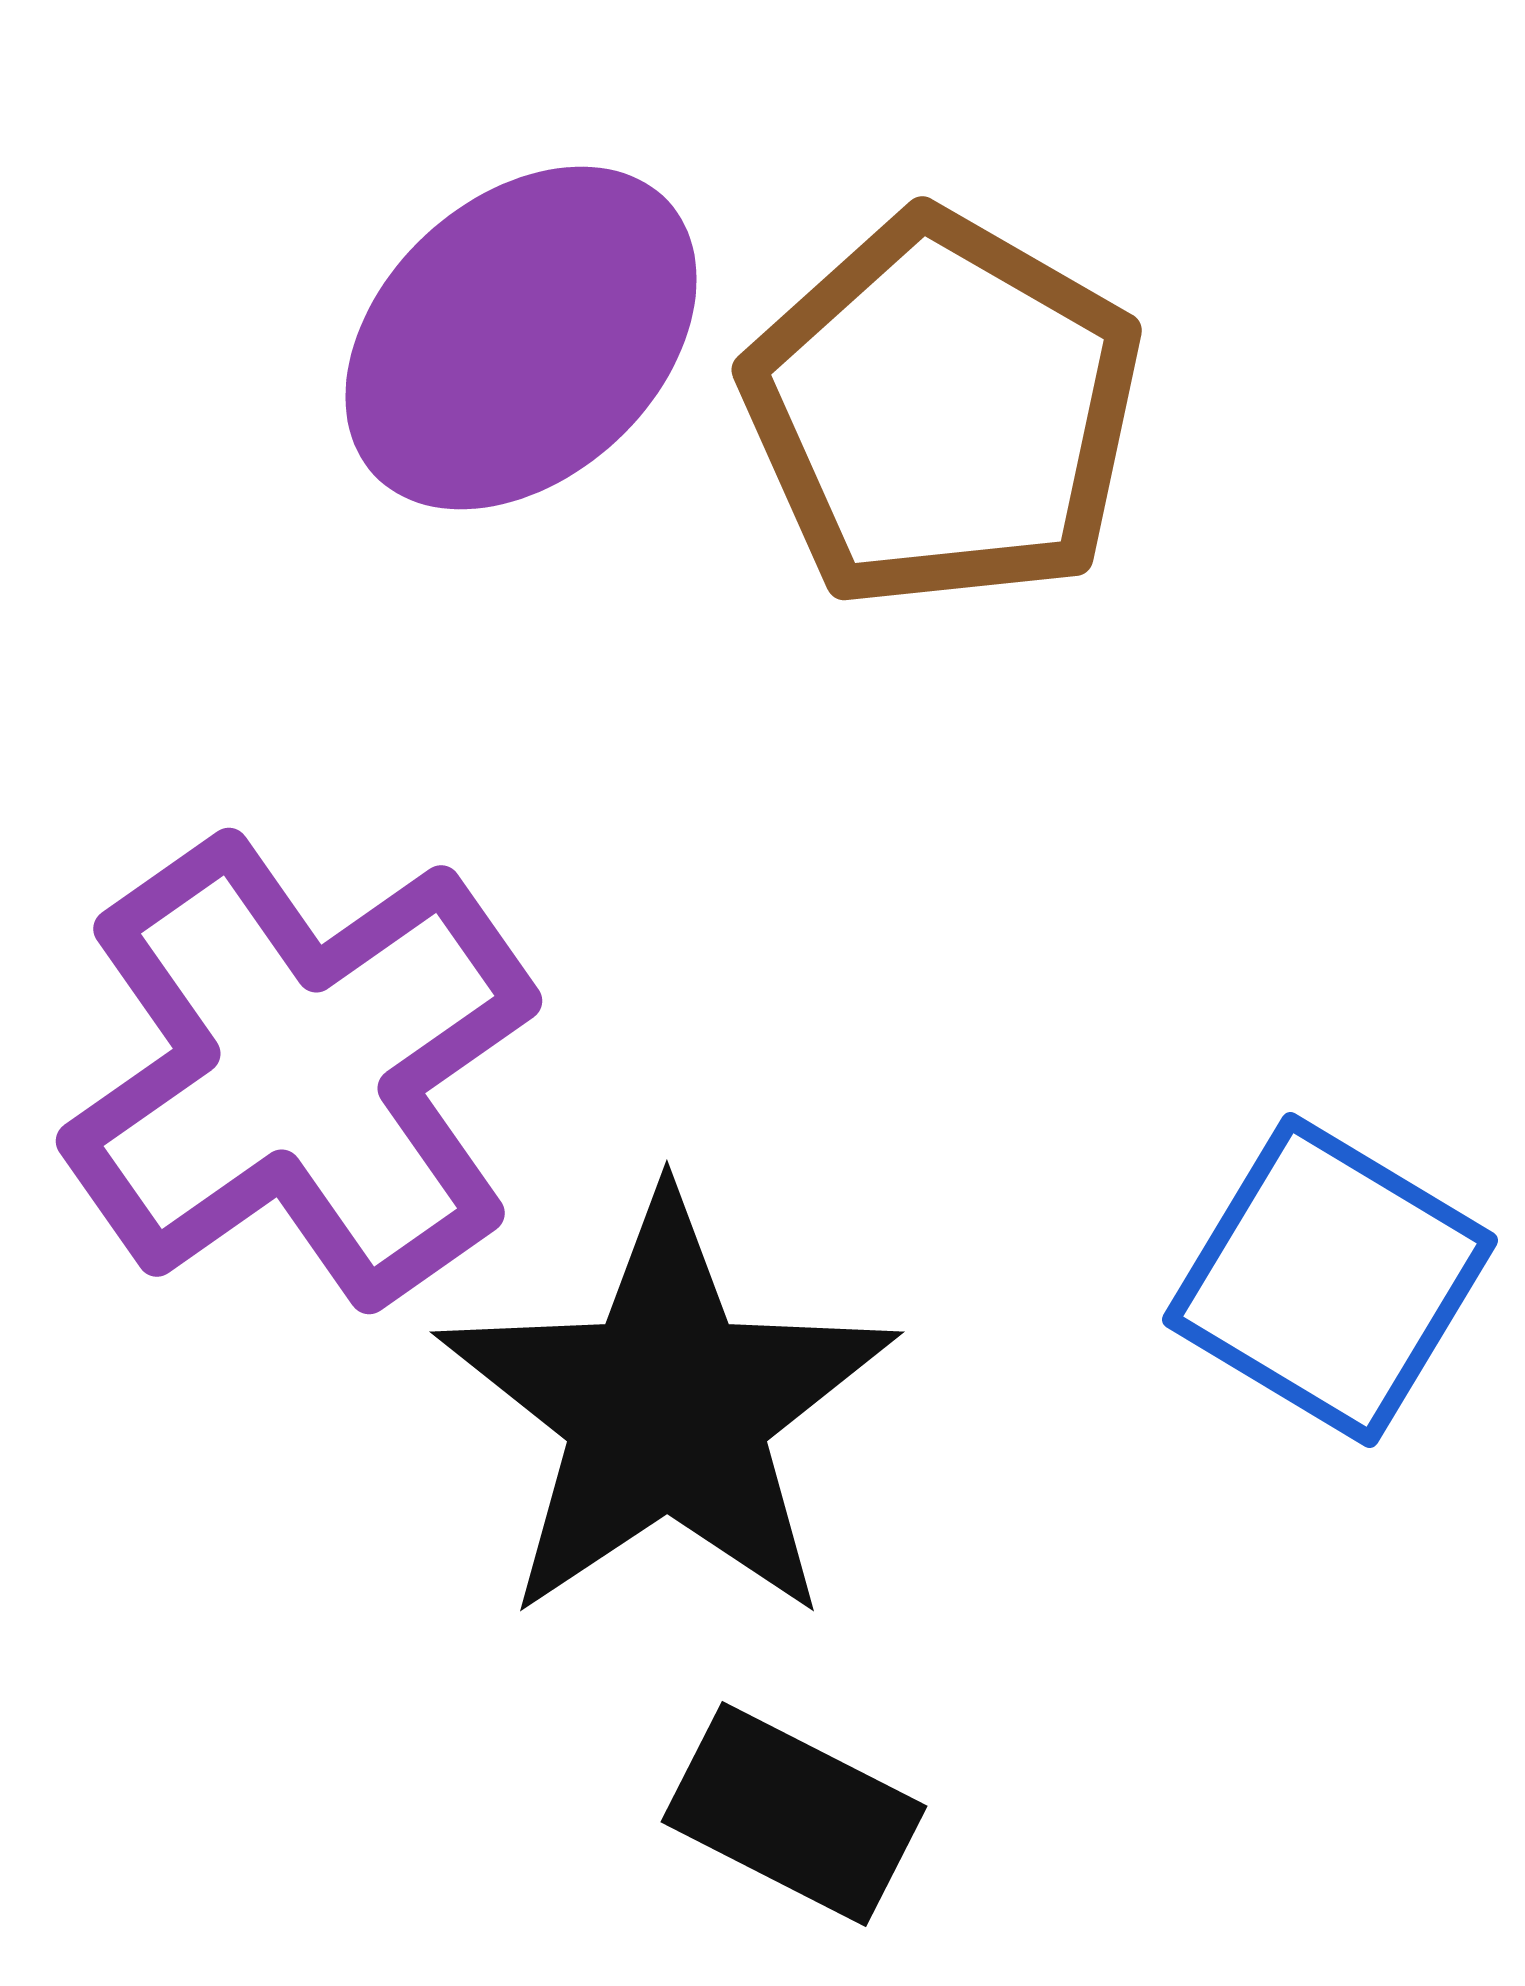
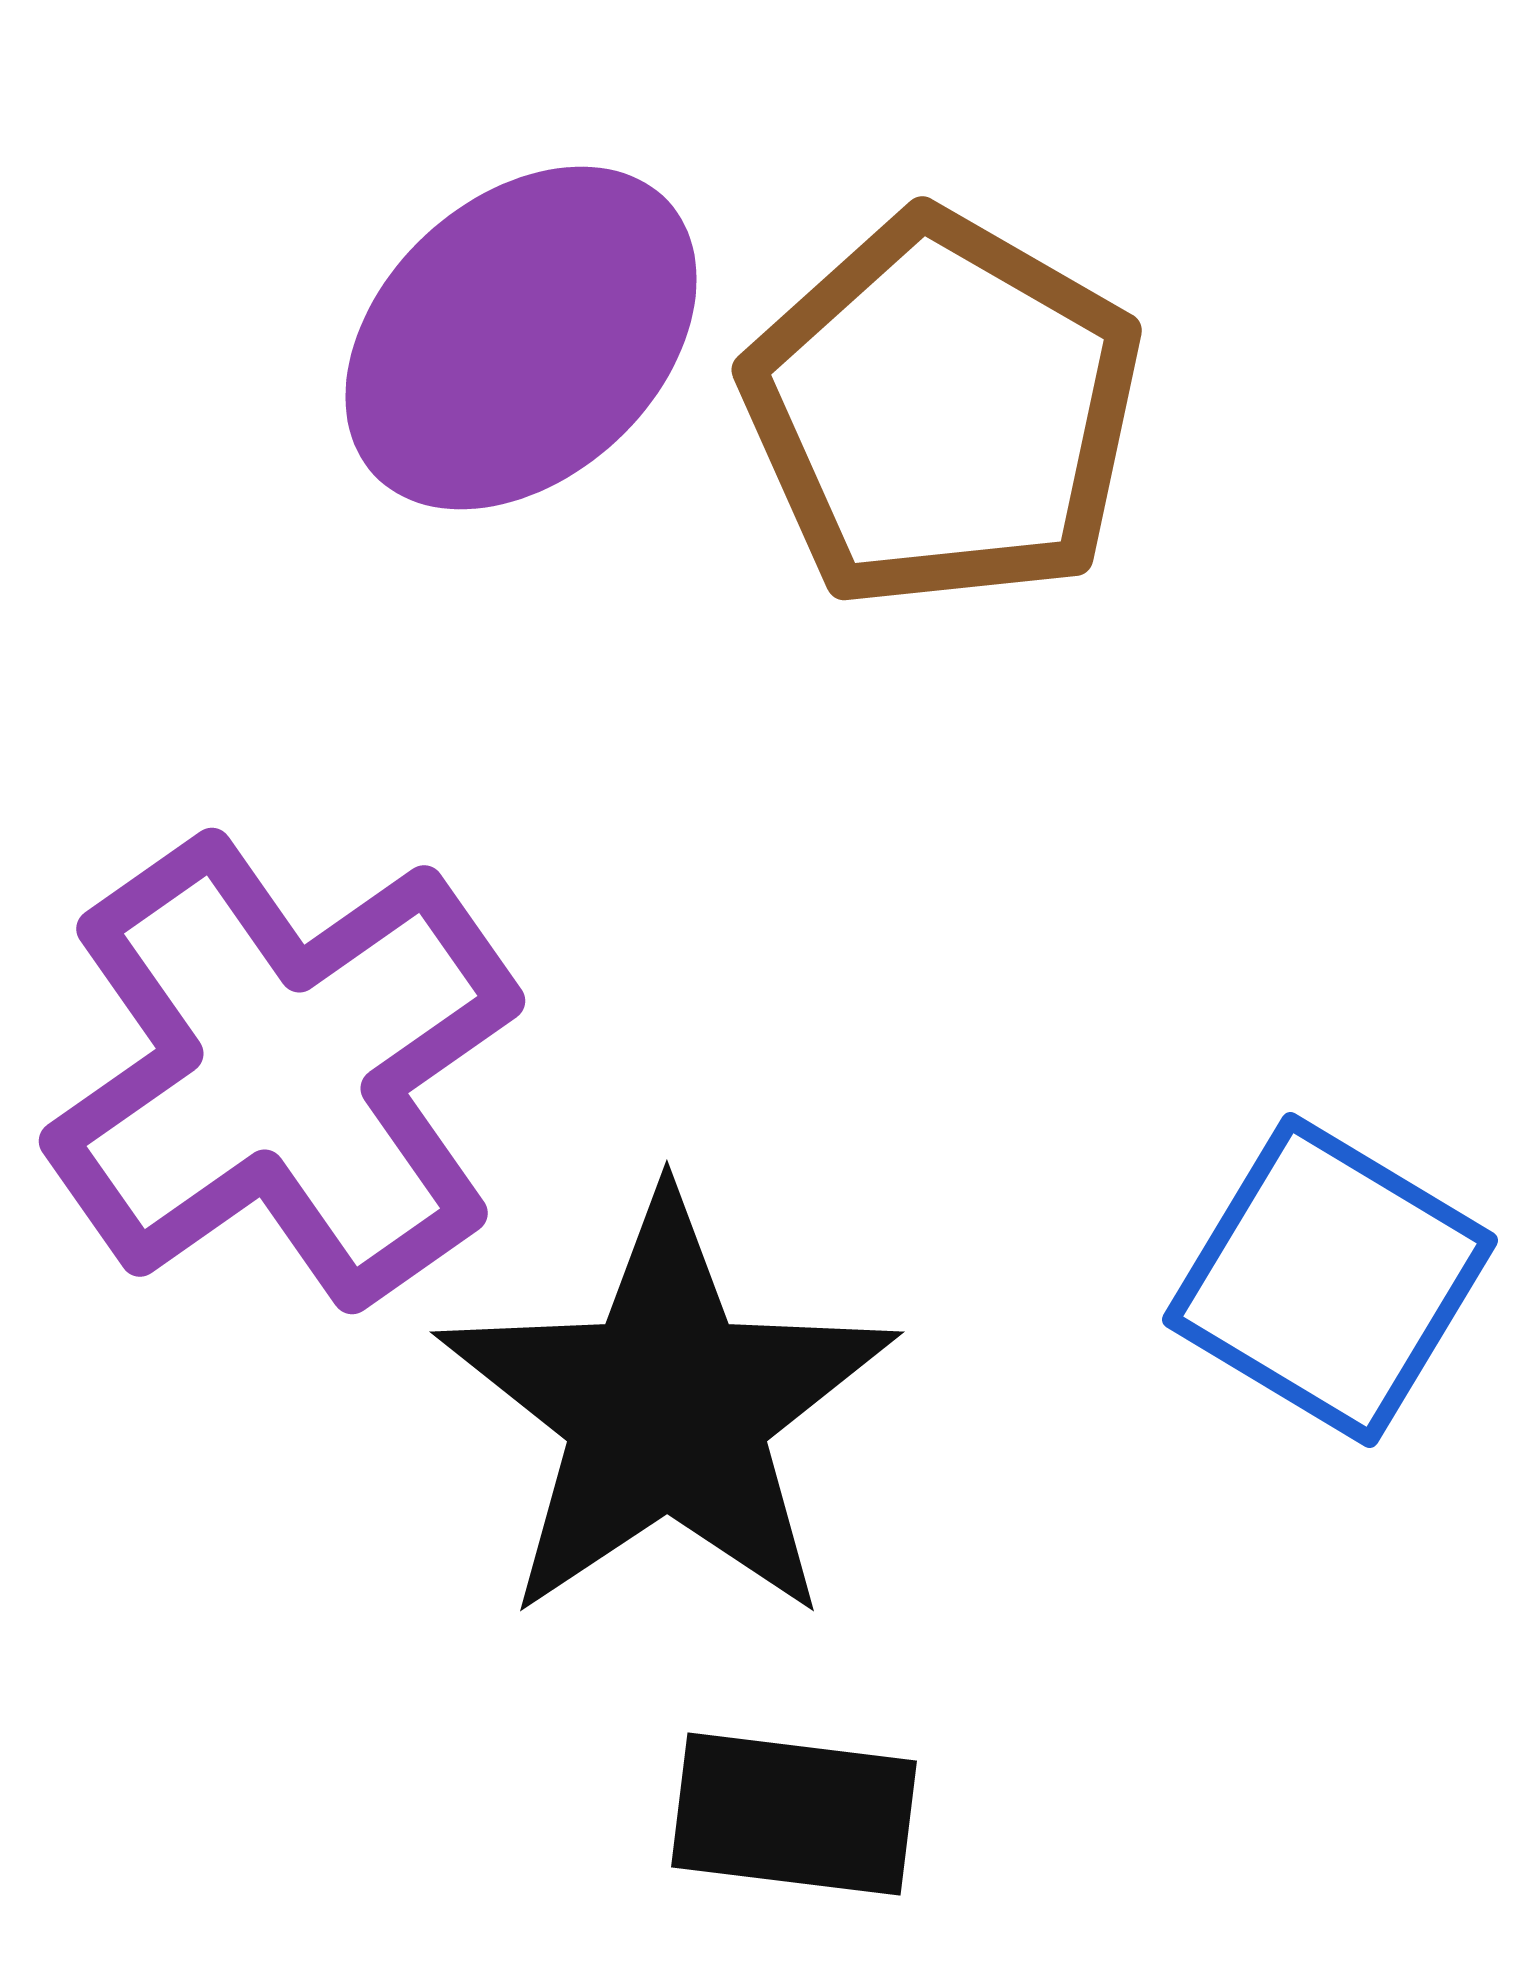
purple cross: moved 17 px left
black rectangle: rotated 20 degrees counterclockwise
